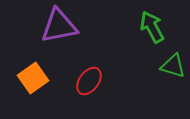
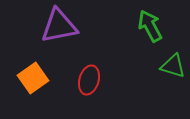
green arrow: moved 2 px left, 1 px up
red ellipse: moved 1 px up; rotated 20 degrees counterclockwise
